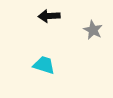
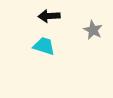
cyan trapezoid: moved 19 px up
